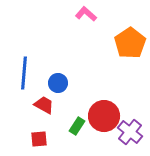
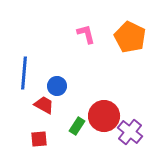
pink L-shape: moved 20 px down; rotated 35 degrees clockwise
orange pentagon: moved 6 px up; rotated 12 degrees counterclockwise
blue circle: moved 1 px left, 3 px down
